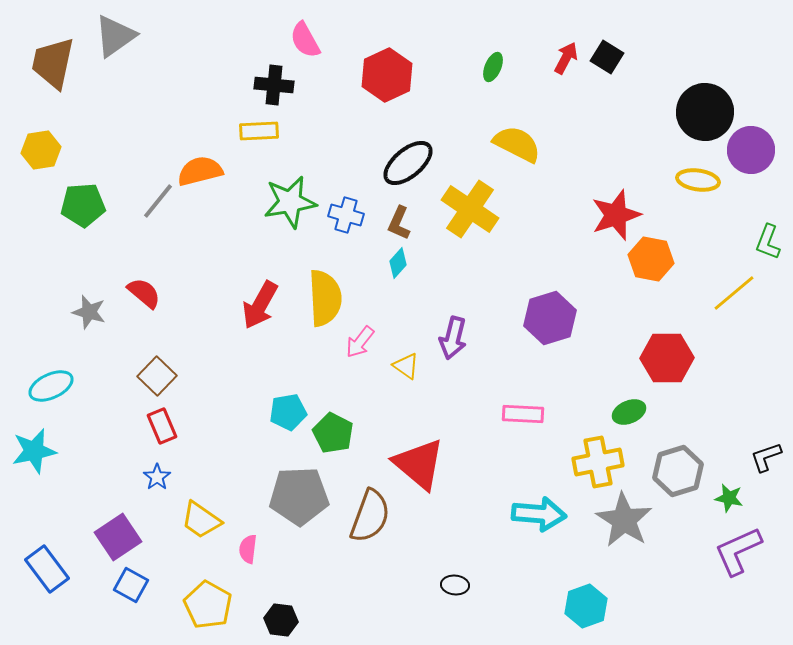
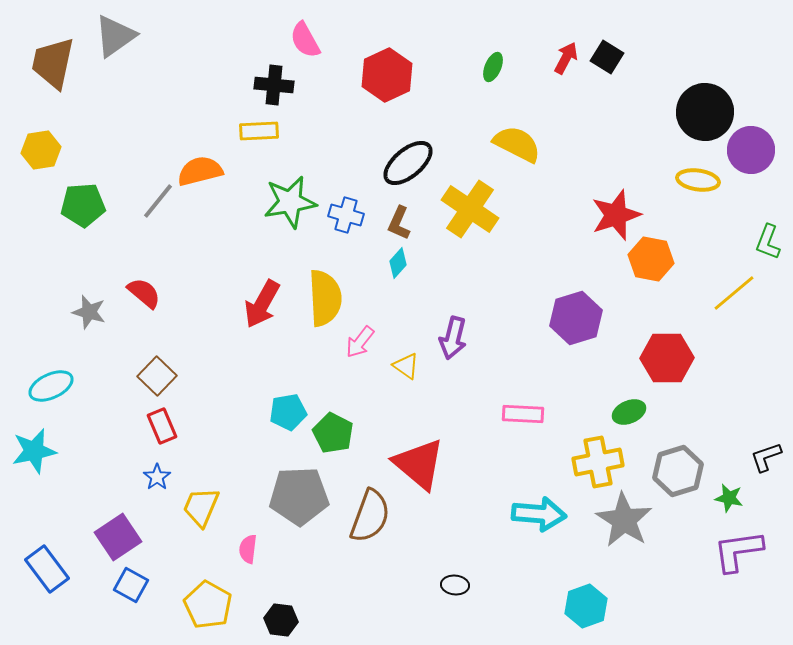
red arrow at (260, 305): moved 2 px right, 1 px up
purple hexagon at (550, 318): moved 26 px right
yellow trapezoid at (201, 520): moved 13 px up; rotated 78 degrees clockwise
purple L-shape at (738, 551): rotated 16 degrees clockwise
